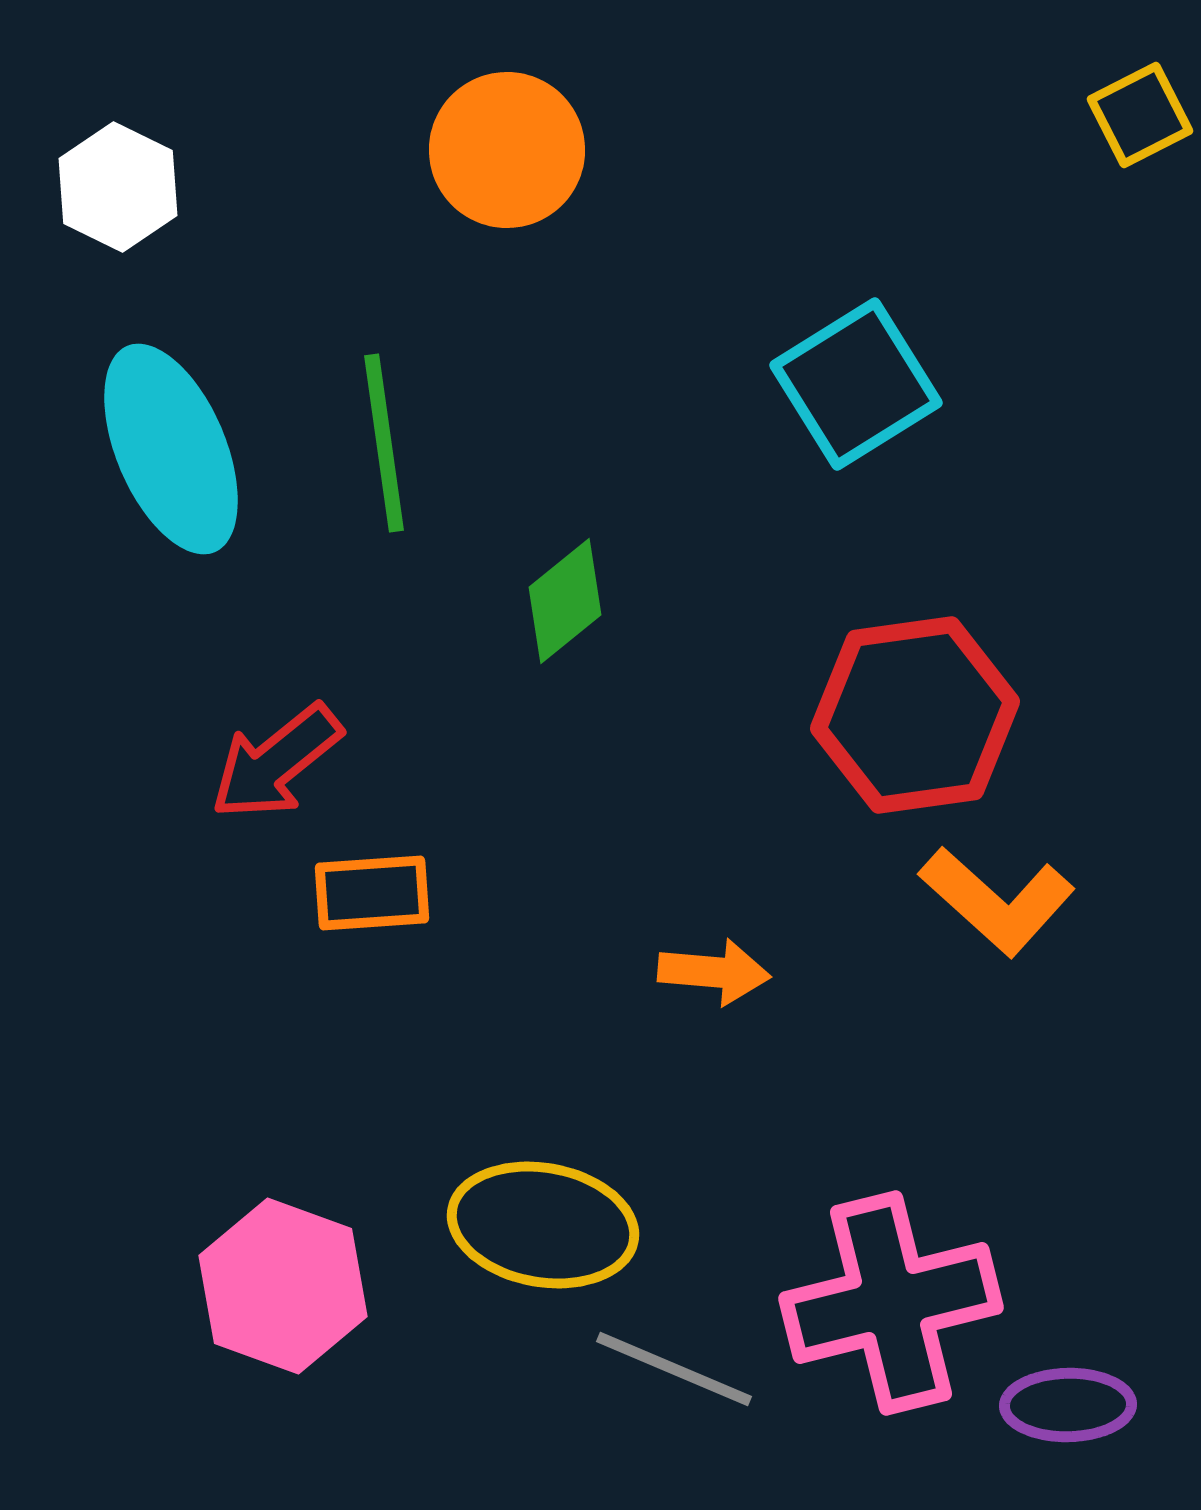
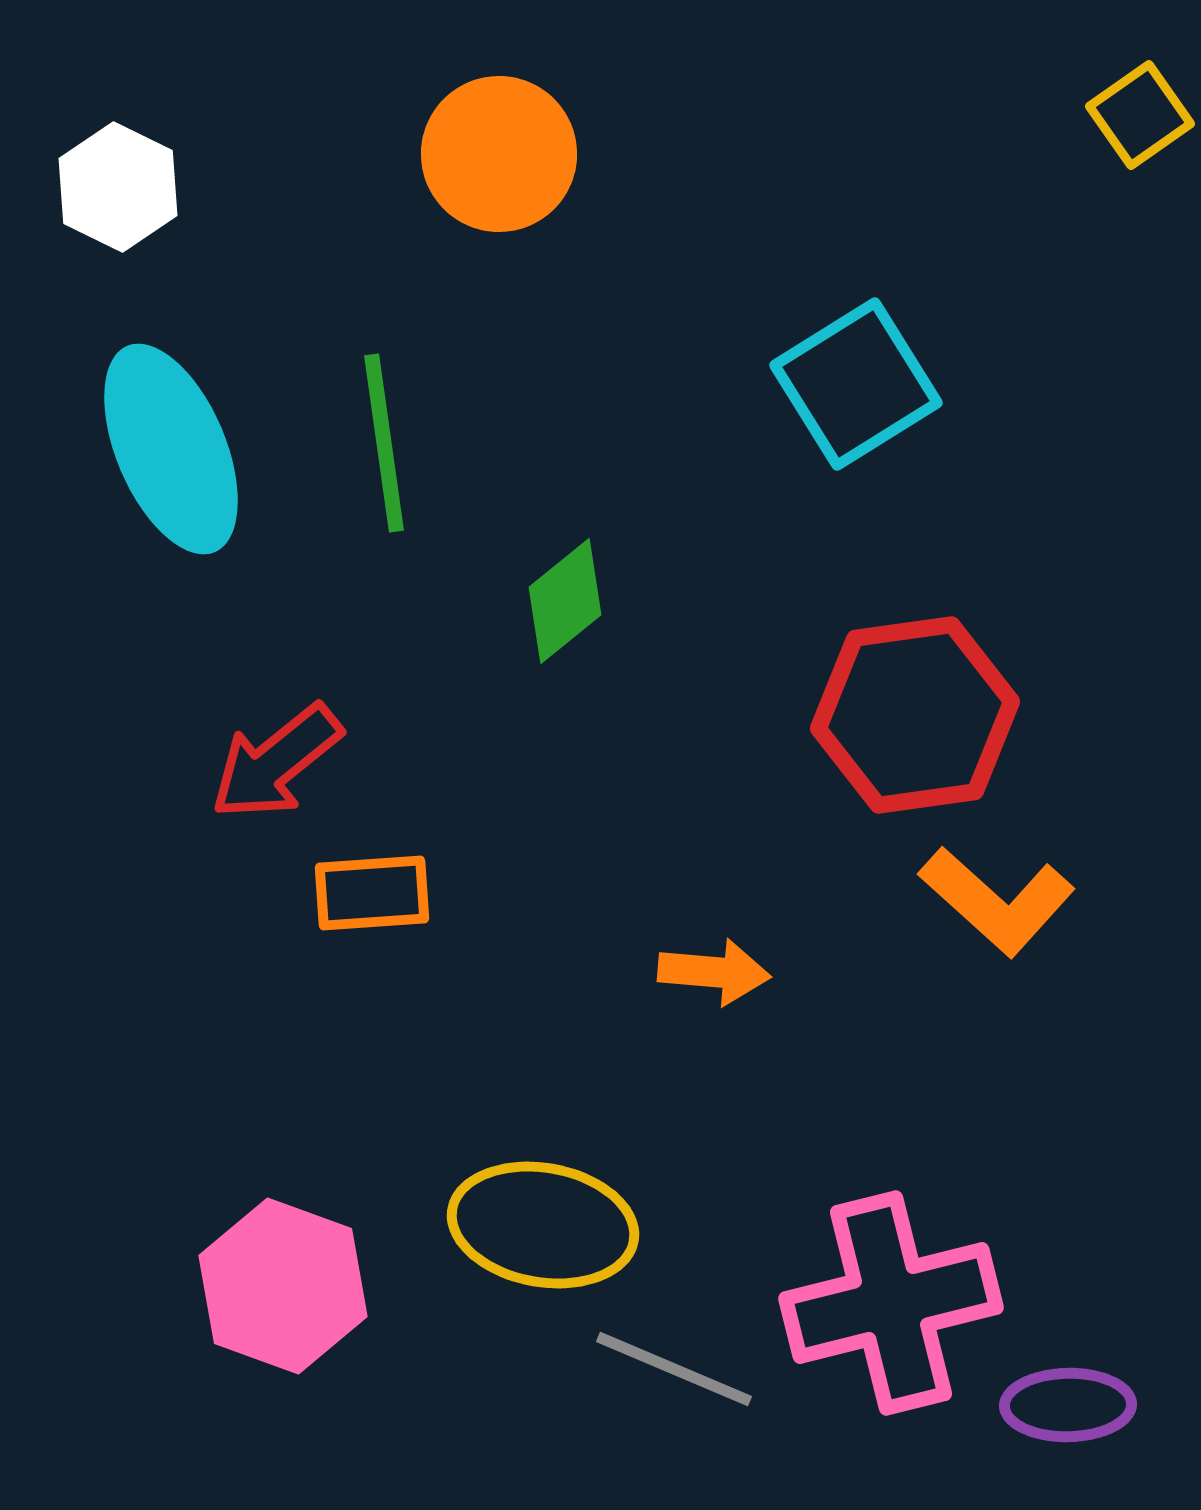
yellow square: rotated 8 degrees counterclockwise
orange circle: moved 8 px left, 4 px down
